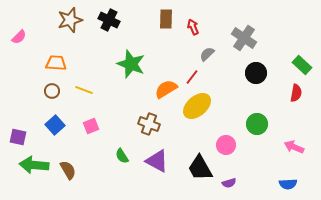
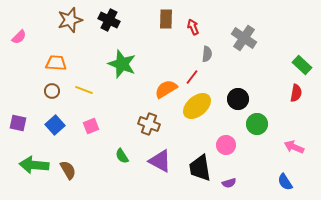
gray semicircle: rotated 140 degrees clockwise
green star: moved 9 px left
black circle: moved 18 px left, 26 px down
purple square: moved 14 px up
purple triangle: moved 3 px right
black trapezoid: rotated 20 degrees clockwise
blue semicircle: moved 3 px left, 2 px up; rotated 60 degrees clockwise
